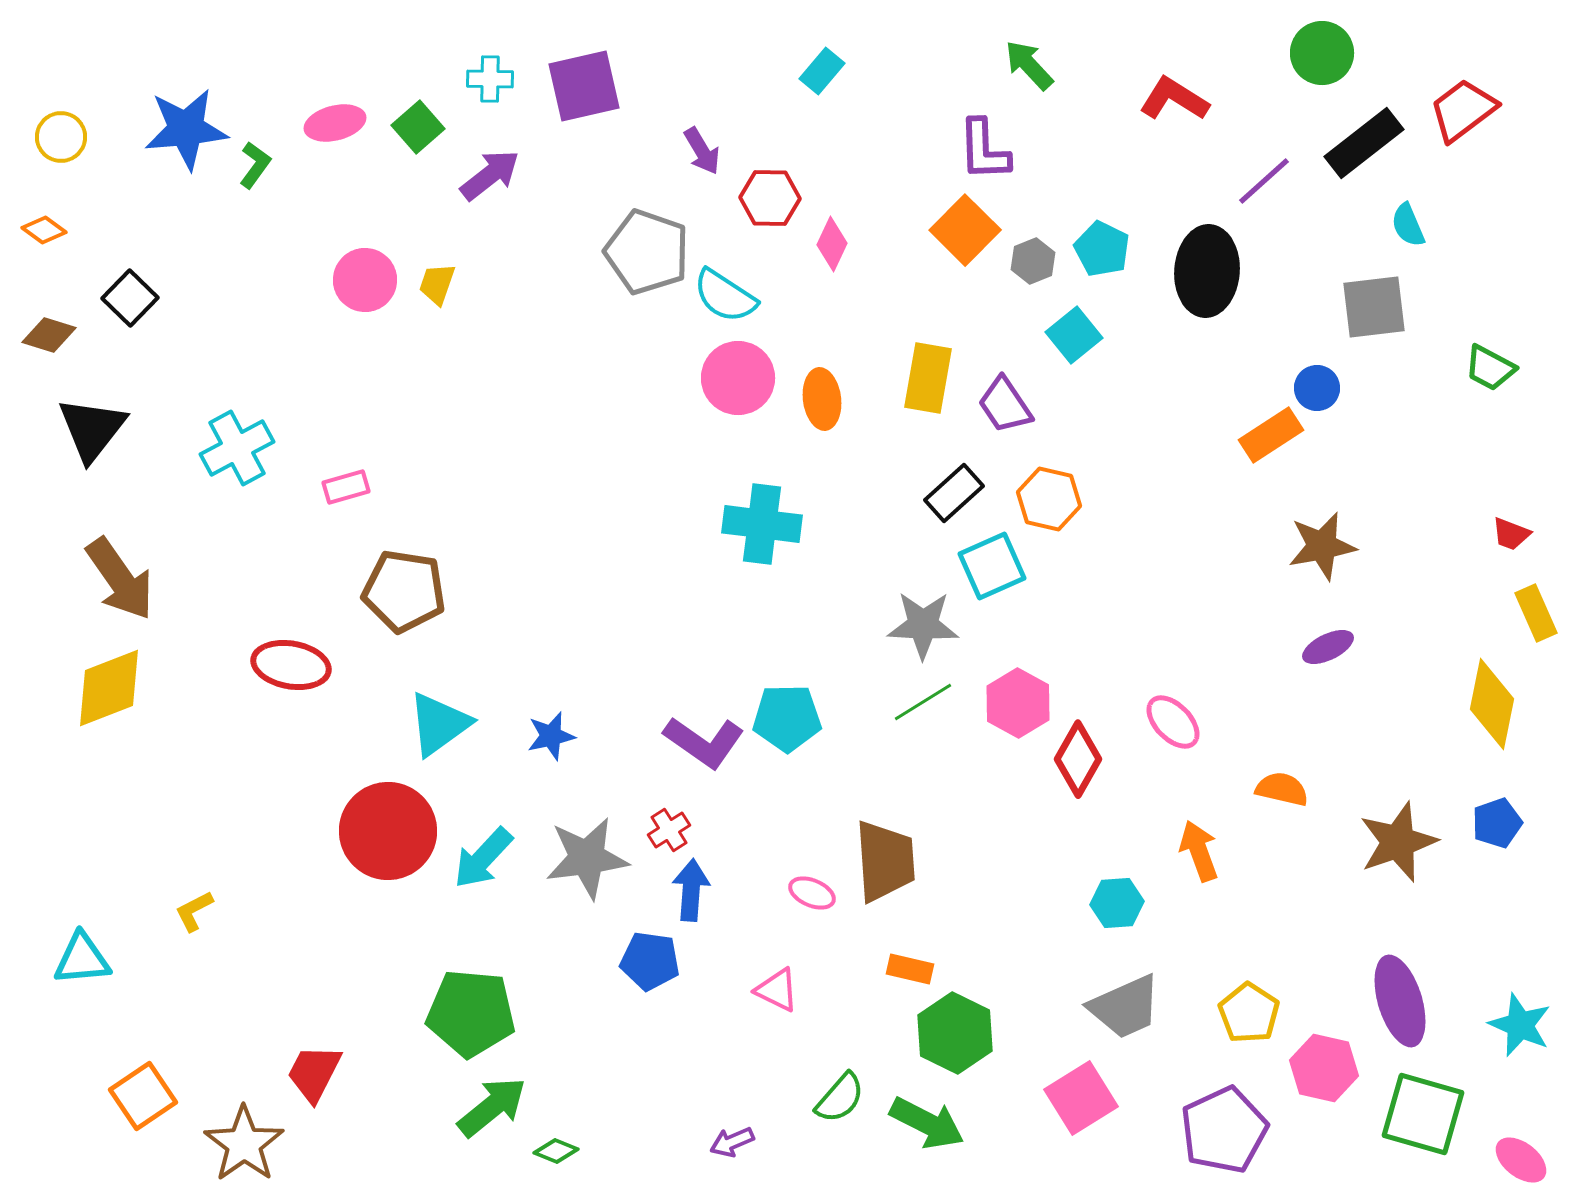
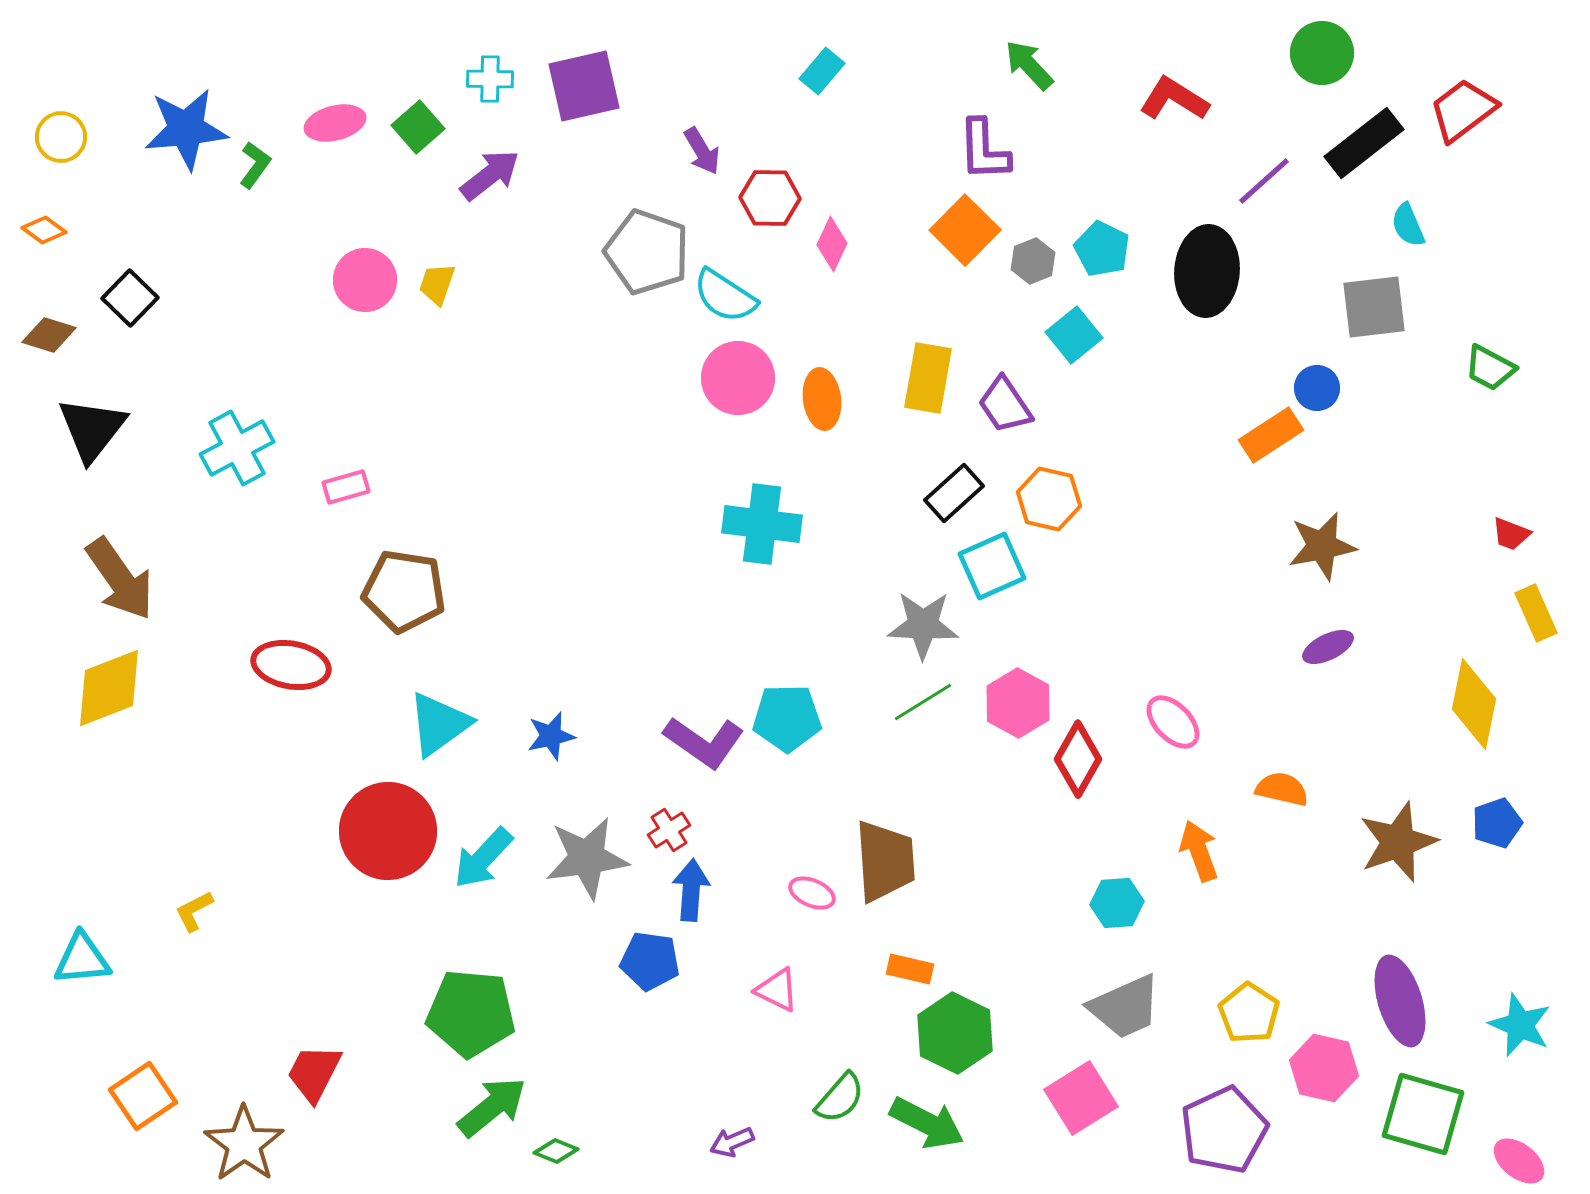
yellow diamond at (1492, 704): moved 18 px left
pink ellipse at (1521, 1160): moved 2 px left, 1 px down
